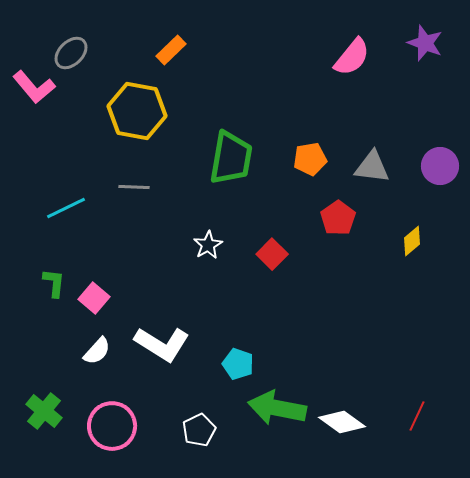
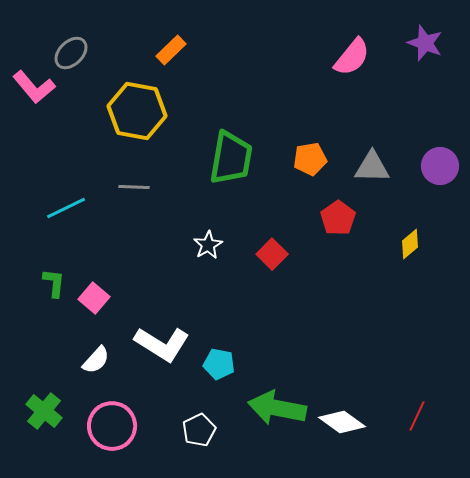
gray triangle: rotated 6 degrees counterclockwise
yellow diamond: moved 2 px left, 3 px down
white semicircle: moved 1 px left, 9 px down
cyan pentagon: moved 19 px left; rotated 8 degrees counterclockwise
